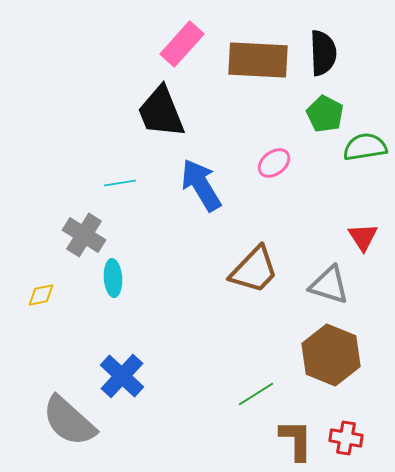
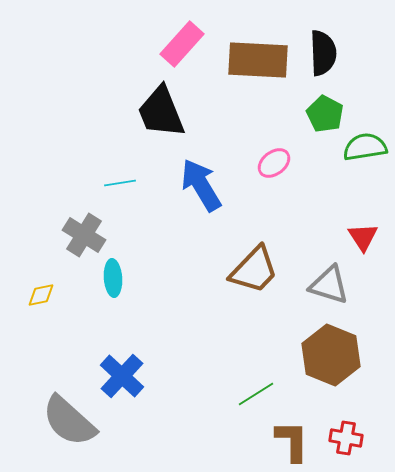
brown L-shape: moved 4 px left, 1 px down
